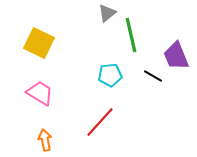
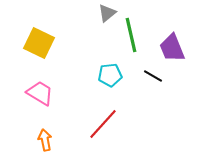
purple trapezoid: moved 4 px left, 8 px up
red line: moved 3 px right, 2 px down
